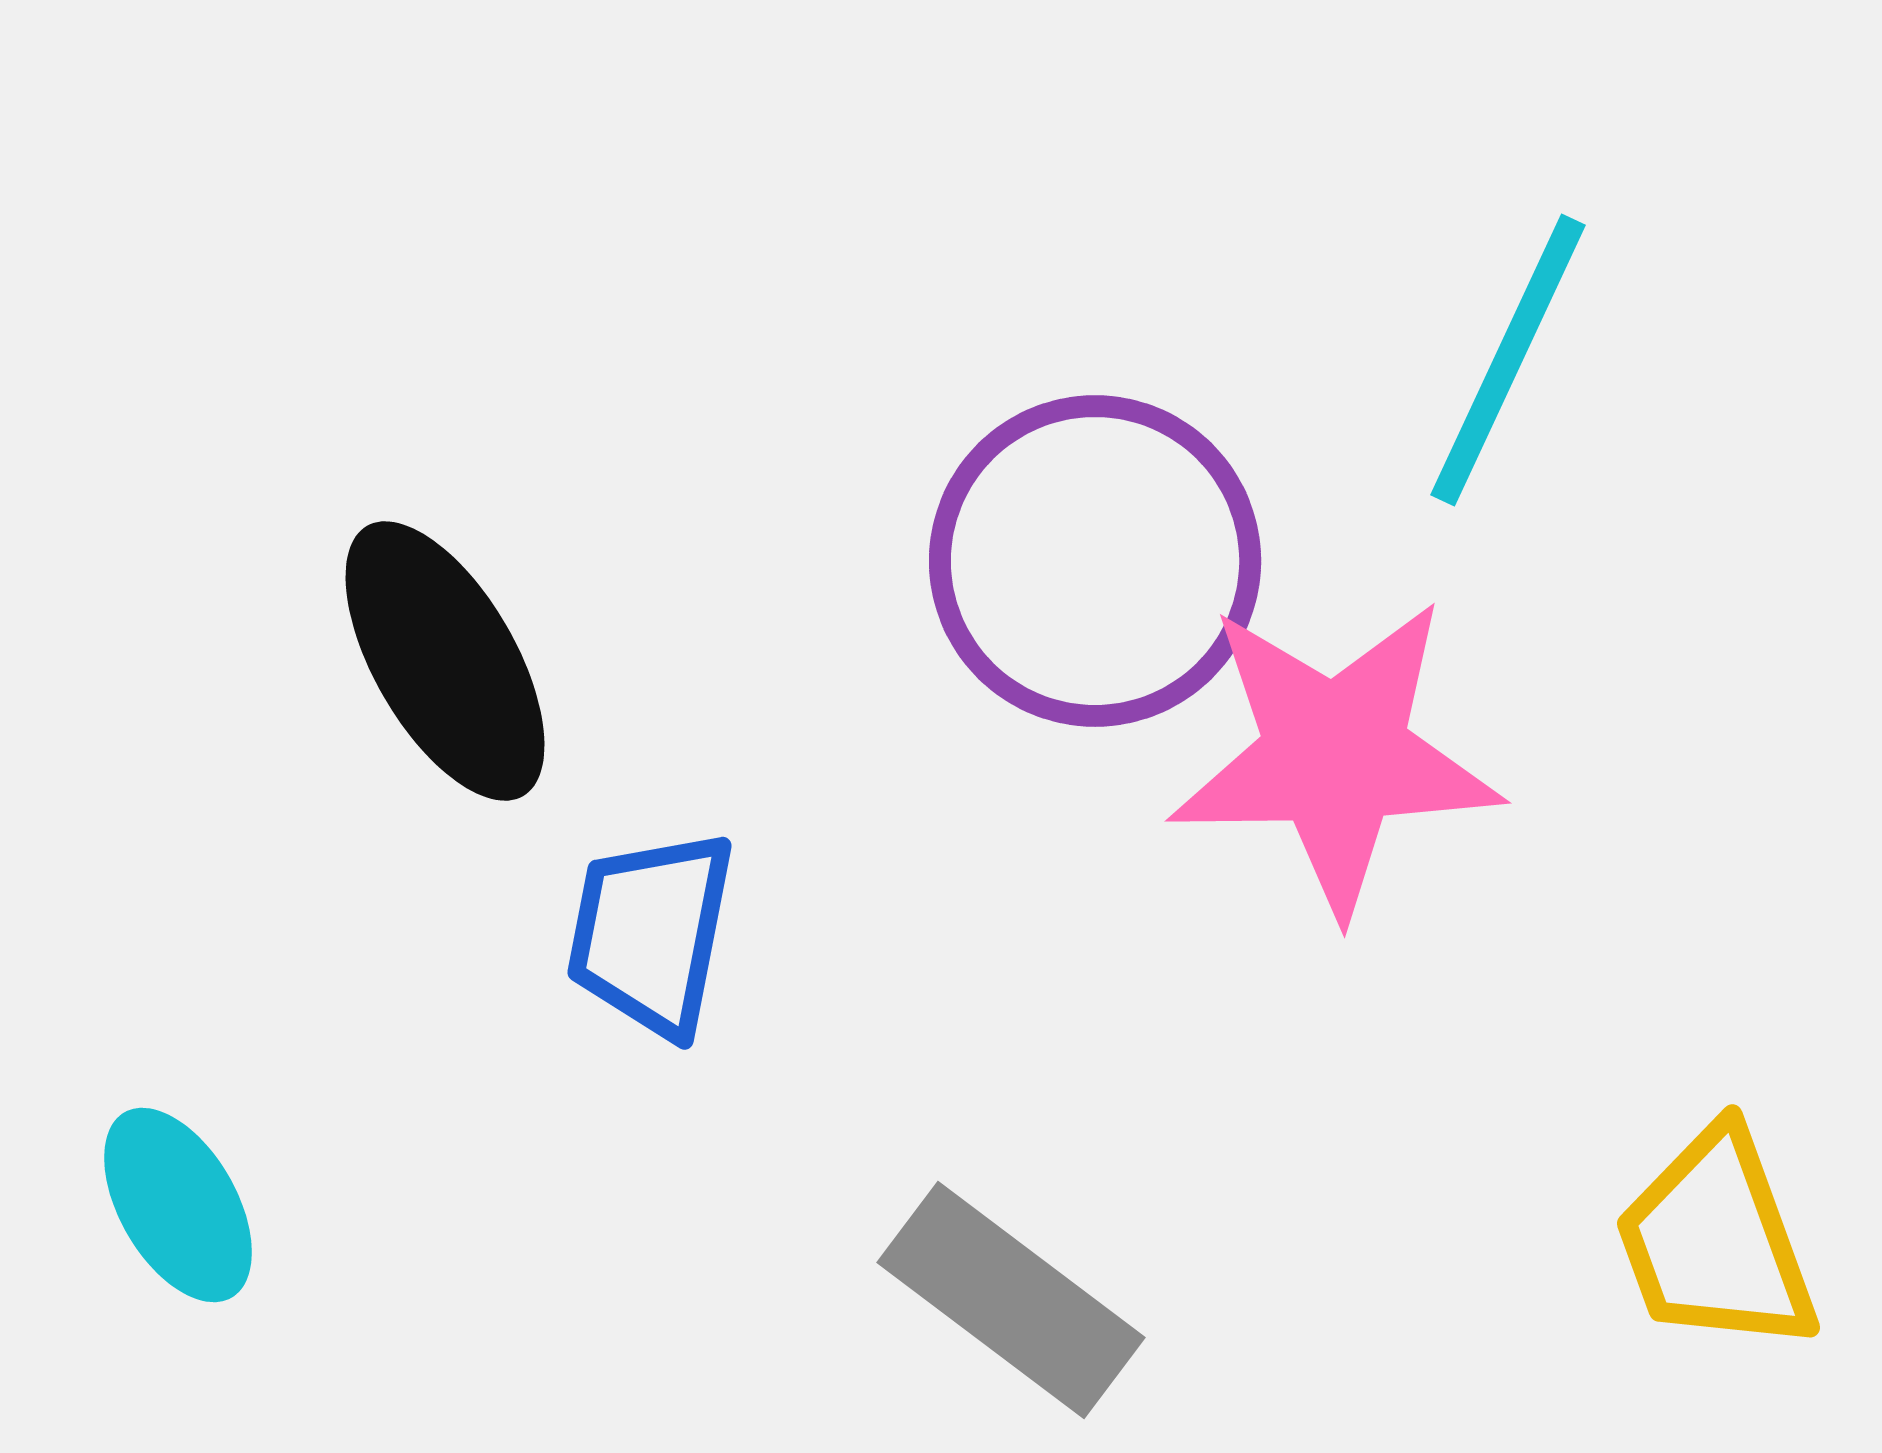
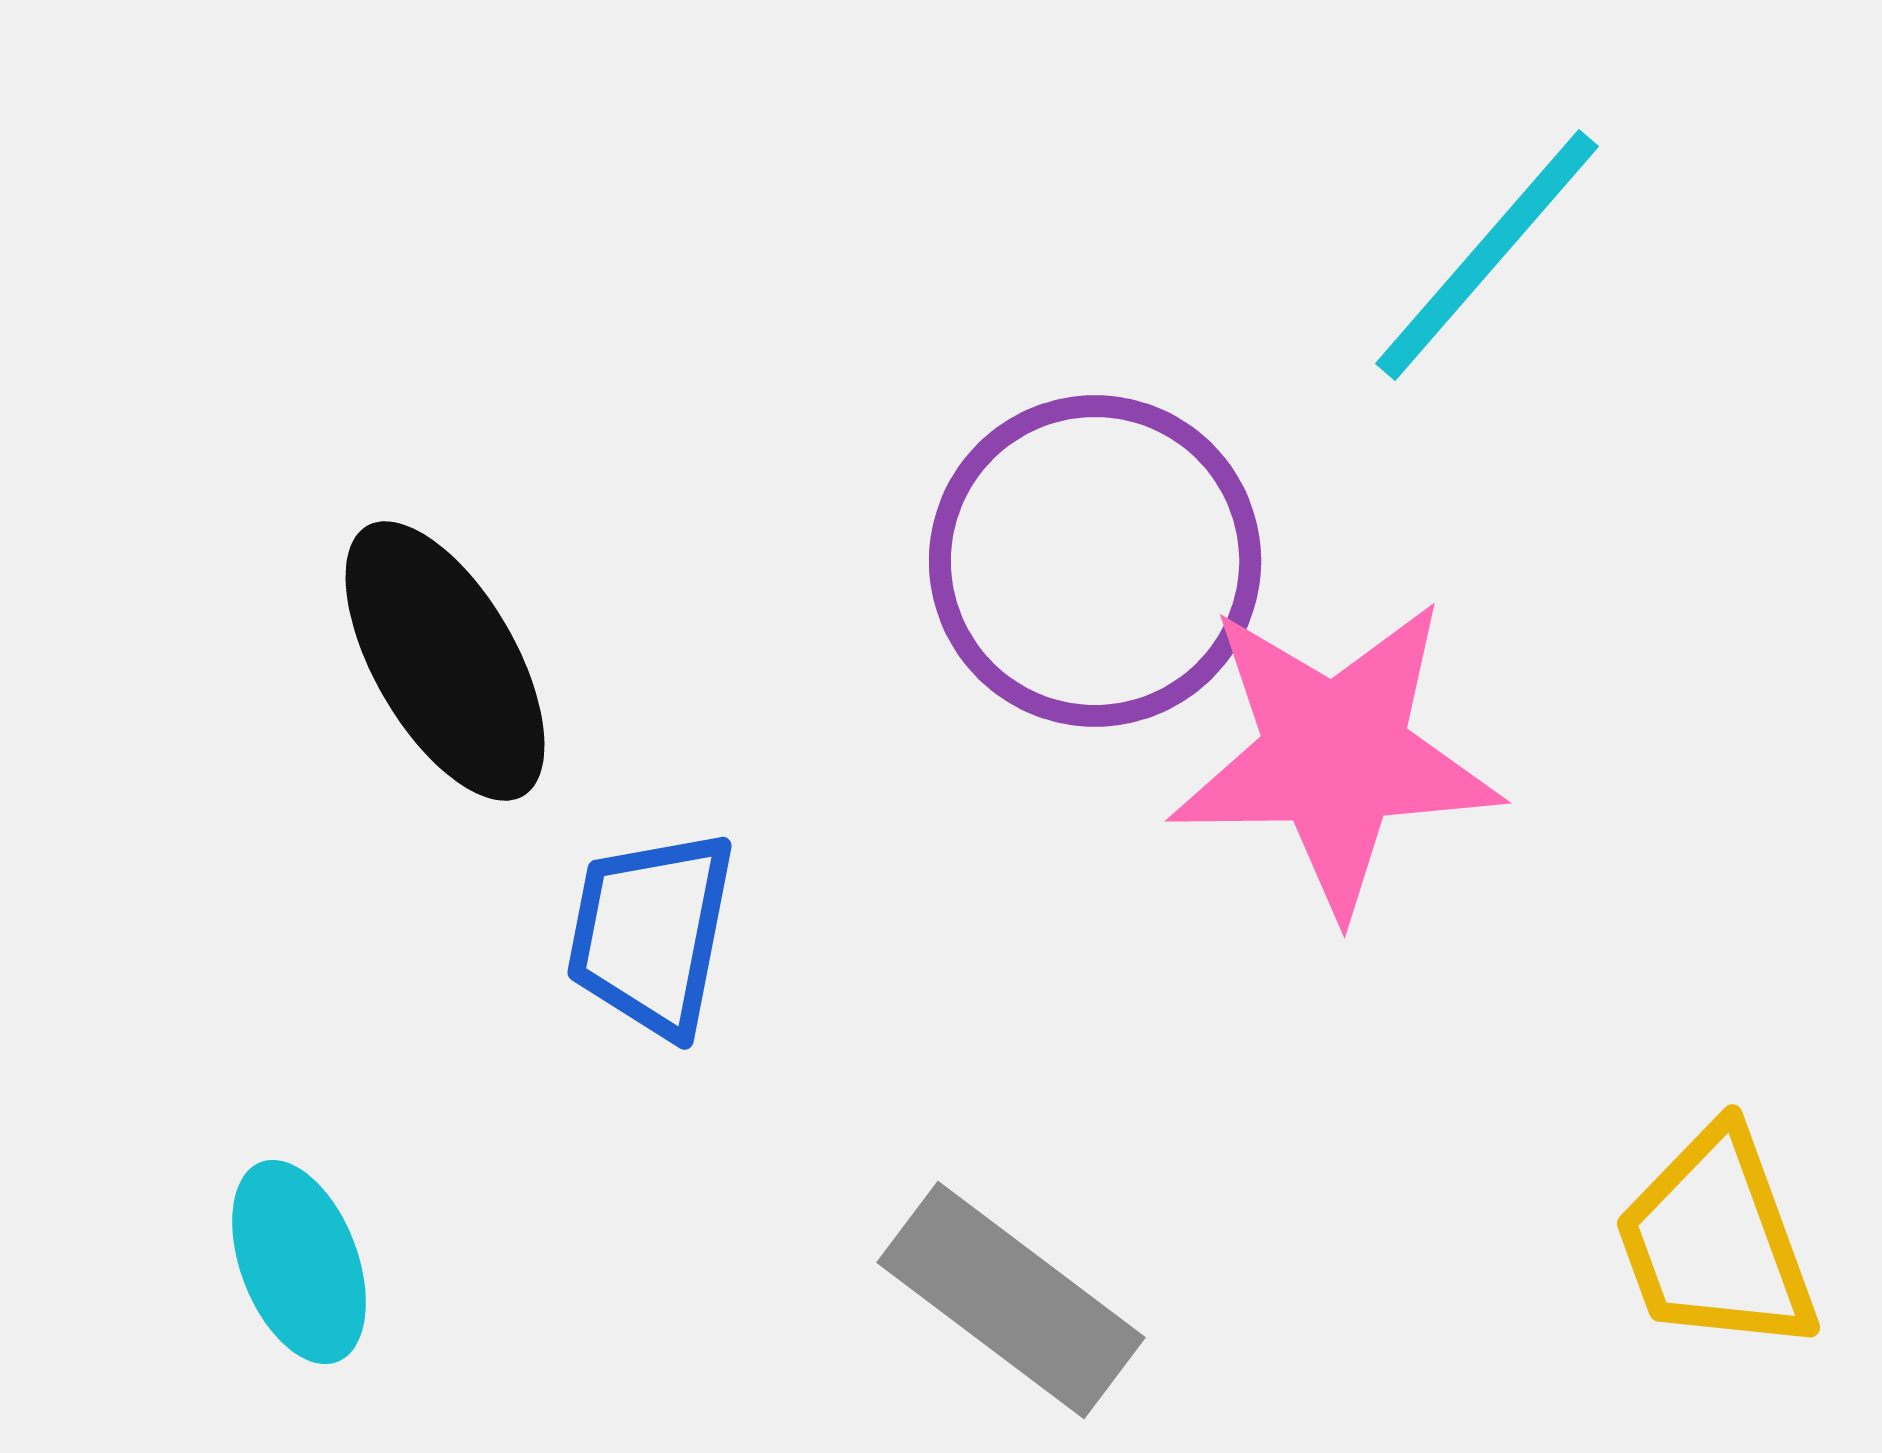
cyan line: moved 21 px left, 105 px up; rotated 16 degrees clockwise
cyan ellipse: moved 121 px right, 57 px down; rotated 9 degrees clockwise
